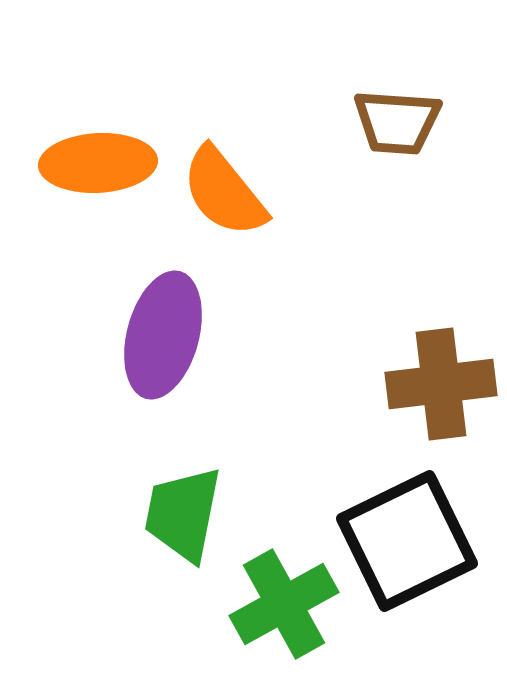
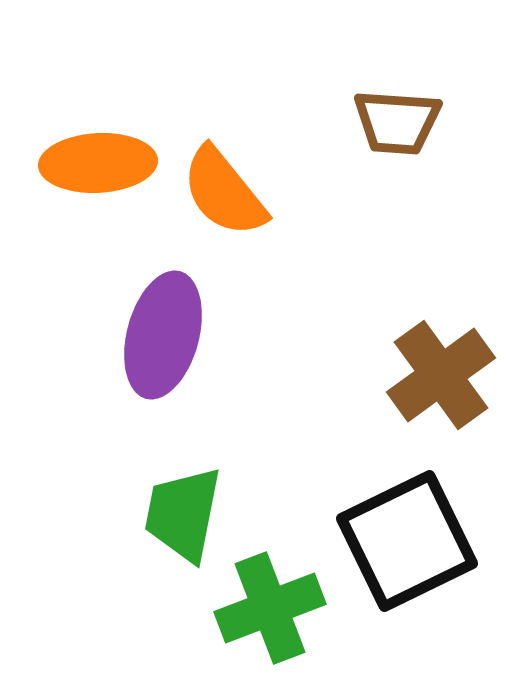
brown cross: moved 9 px up; rotated 29 degrees counterclockwise
green cross: moved 14 px left, 4 px down; rotated 8 degrees clockwise
